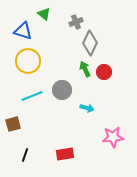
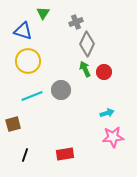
green triangle: moved 1 px left, 1 px up; rotated 24 degrees clockwise
gray diamond: moved 3 px left, 1 px down
gray circle: moved 1 px left
cyan arrow: moved 20 px right, 5 px down; rotated 32 degrees counterclockwise
